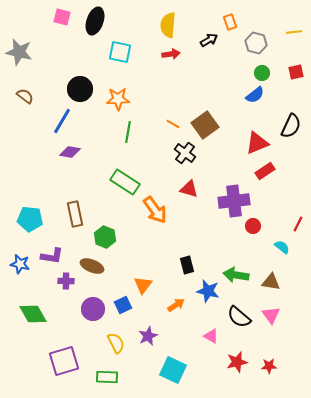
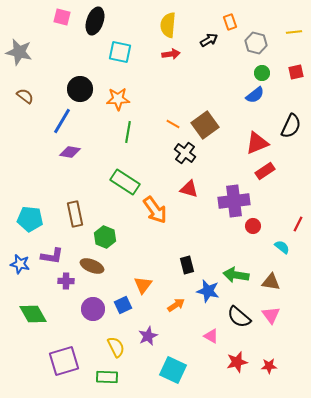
yellow semicircle at (116, 343): moved 4 px down
